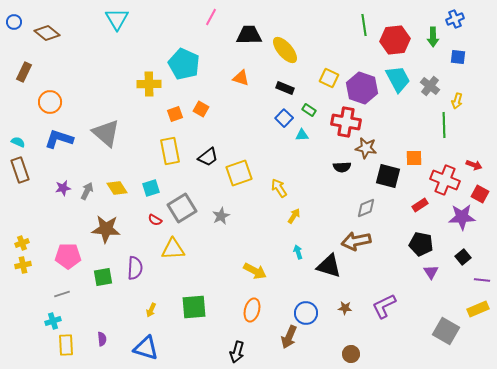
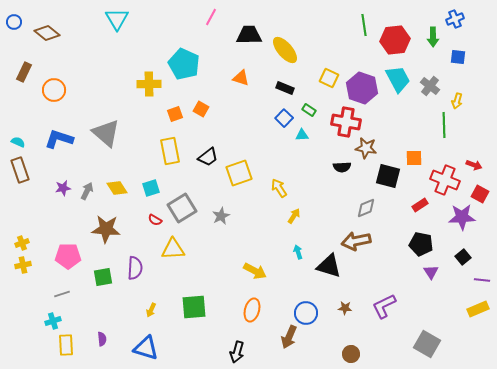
orange circle at (50, 102): moved 4 px right, 12 px up
gray square at (446, 331): moved 19 px left, 13 px down
